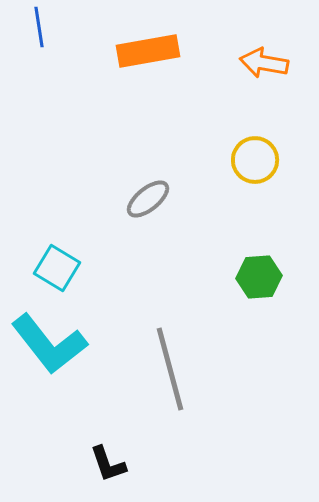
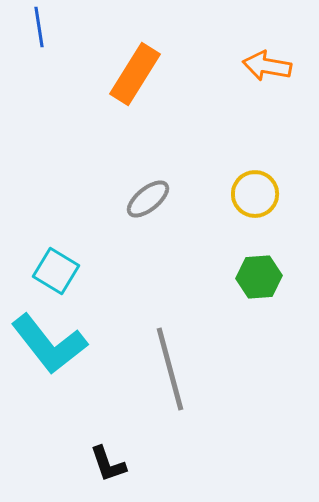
orange rectangle: moved 13 px left, 23 px down; rotated 48 degrees counterclockwise
orange arrow: moved 3 px right, 3 px down
yellow circle: moved 34 px down
cyan square: moved 1 px left, 3 px down
